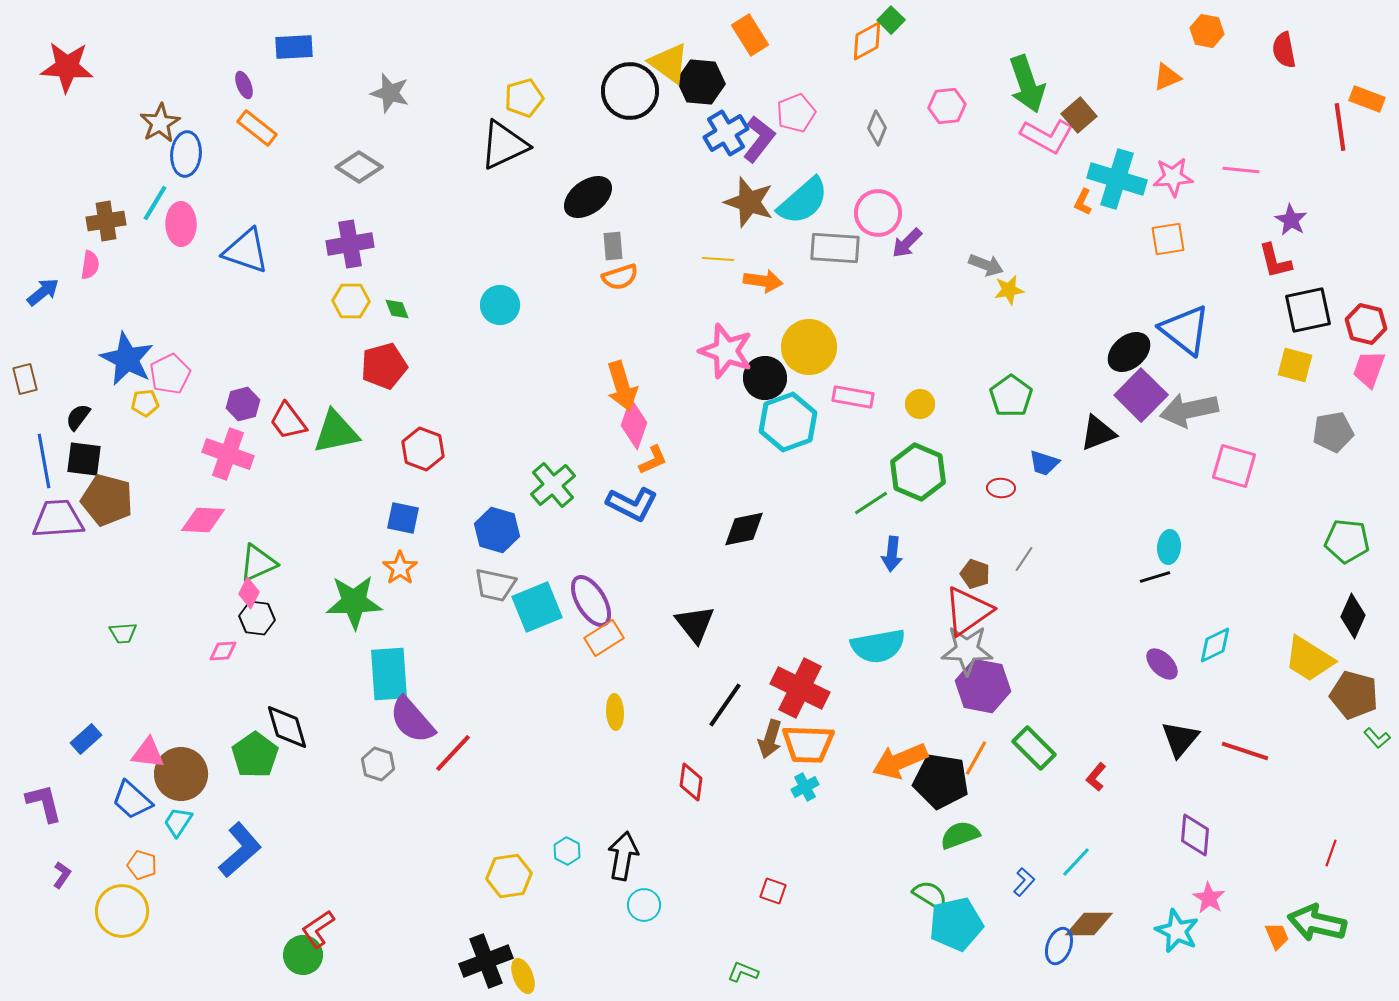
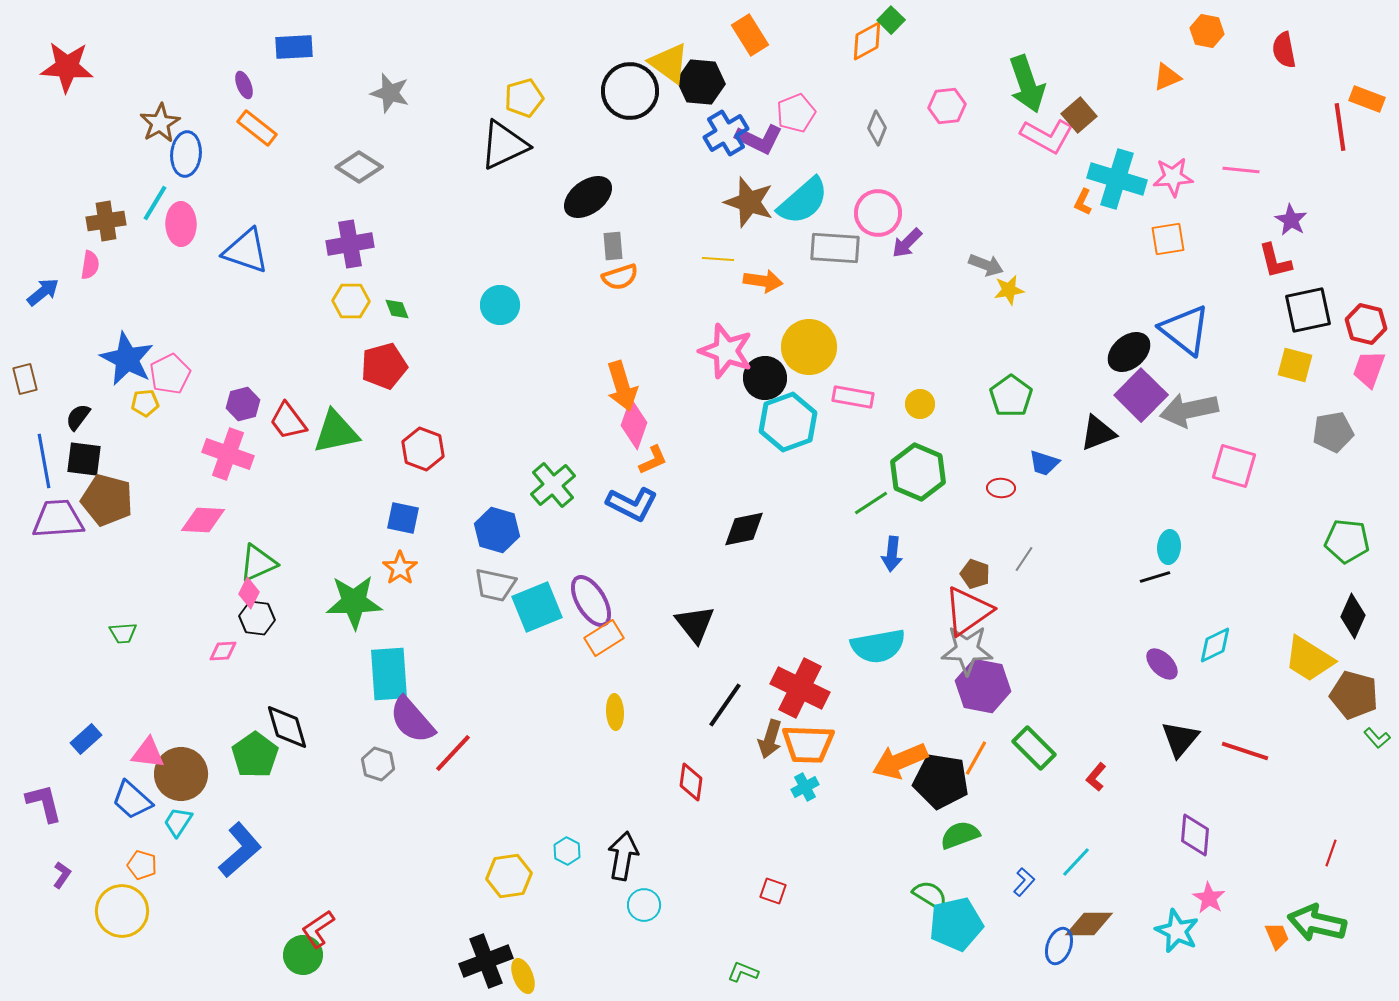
purple L-shape at (759, 139): rotated 78 degrees clockwise
